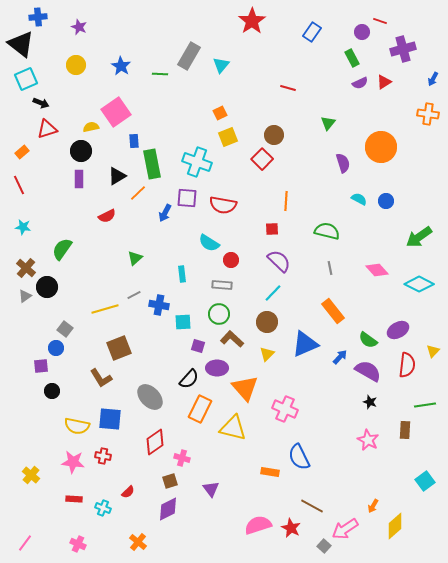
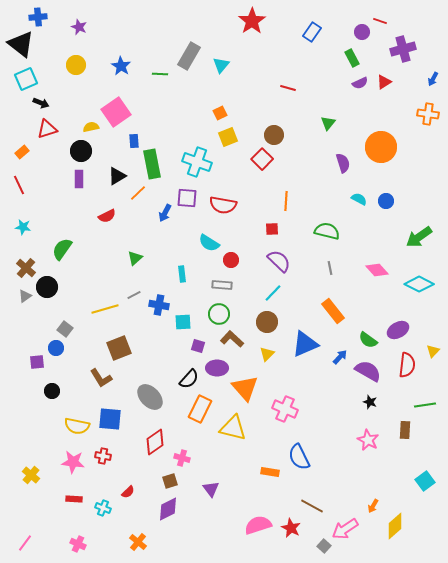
purple square at (41, 366): moved 4 px left, 4 px up
